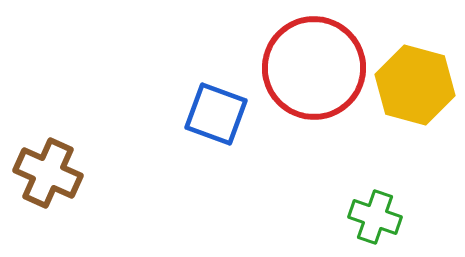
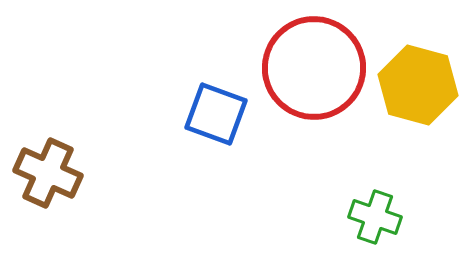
yellow hexagon: moved 3 px right
